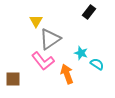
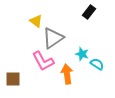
yellow triangle: rotated 24 degrees counterclockwise
gray triangle: moved 3 px right, 1 px up
cyan star: moved 1 px right, 1 px down
pink L-shape: rotated 10 degrees clockwise
orange arrow: rotated 12 degrees clockwise
